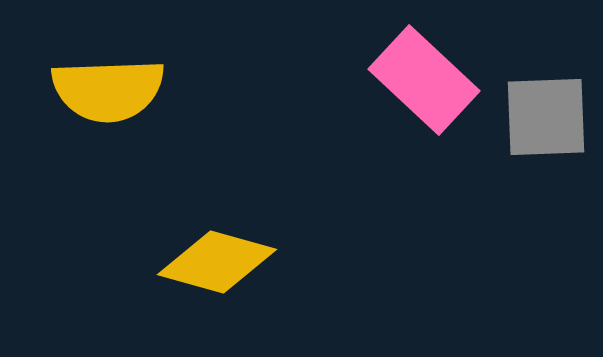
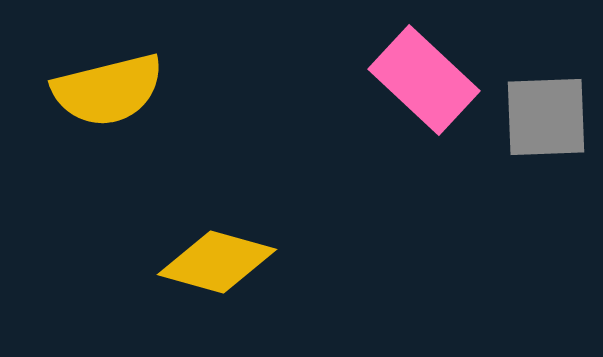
yellow semicircle: rotated 12 degrees counterclockwise
